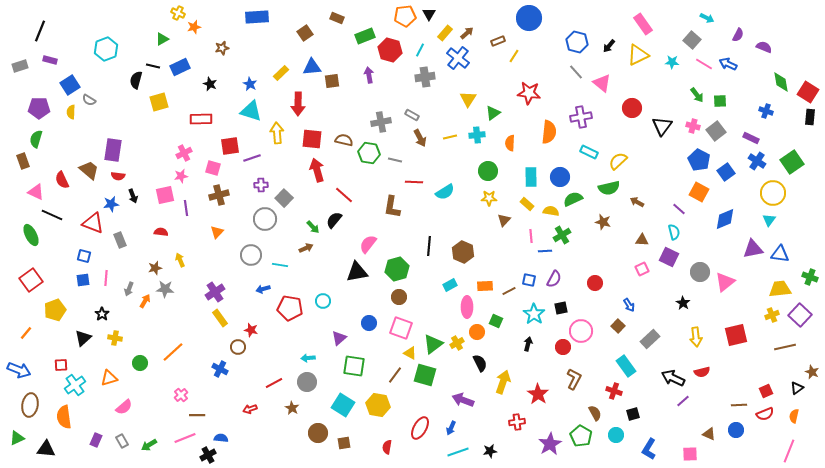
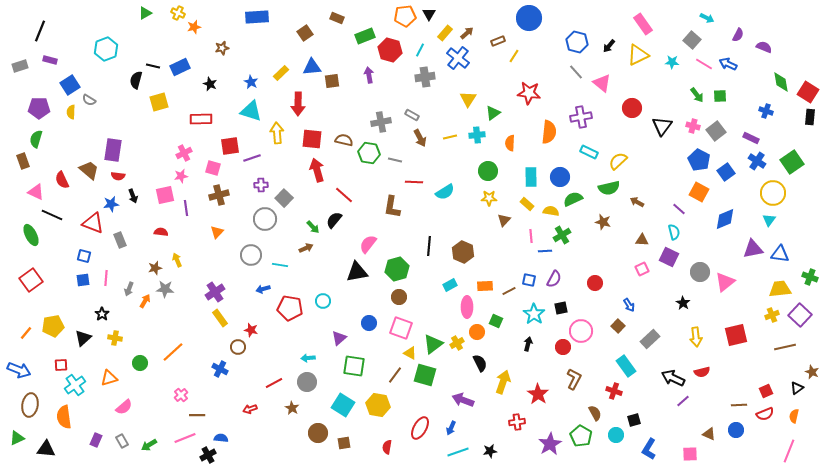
green triangle at (162, 39): moved 17 px left, 26 px up
blue star at (250, 84): moved 1 px right, 2 px up
green square at (720, 101): moved 5 px up
yellow arrow at (180, 260): moved 3 px left
yellow pentagon at (55, 310): moved 2 px left, 16 px down; rotated 10 degrees clockwise
black square at (633, 414): moved 1 px right, 6 px down
